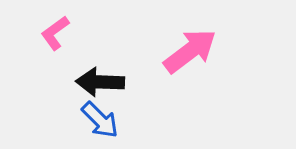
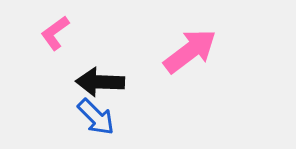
blue arrow: moved 4 px left, 3 px up
